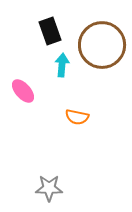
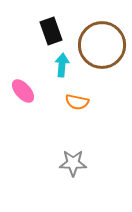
black rectangle: moved 1 px right
orange semicircle: moved 15 px up
gray star: moved 24 px right, 25 px up
